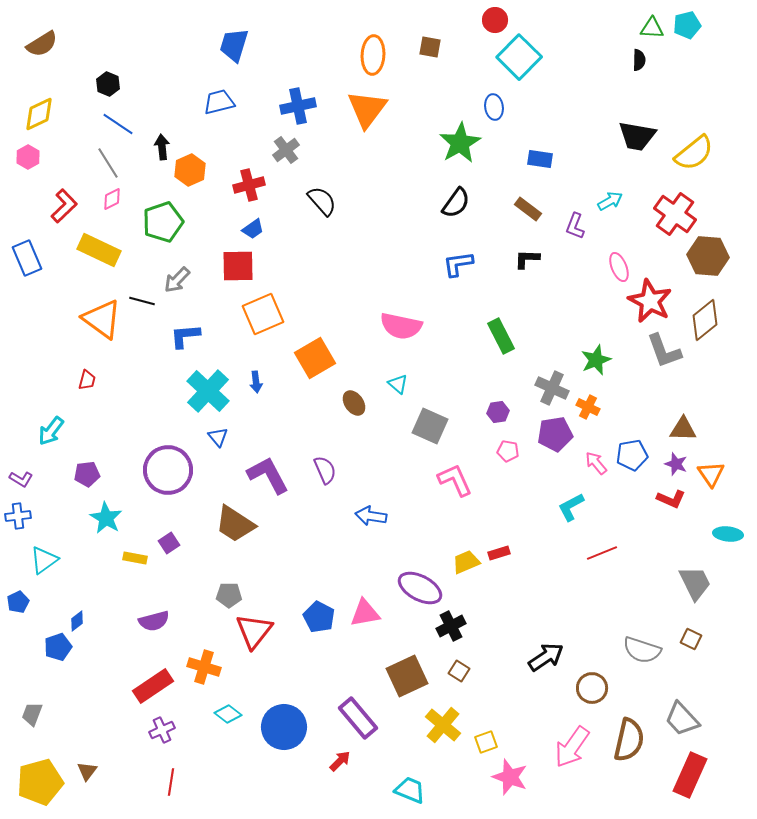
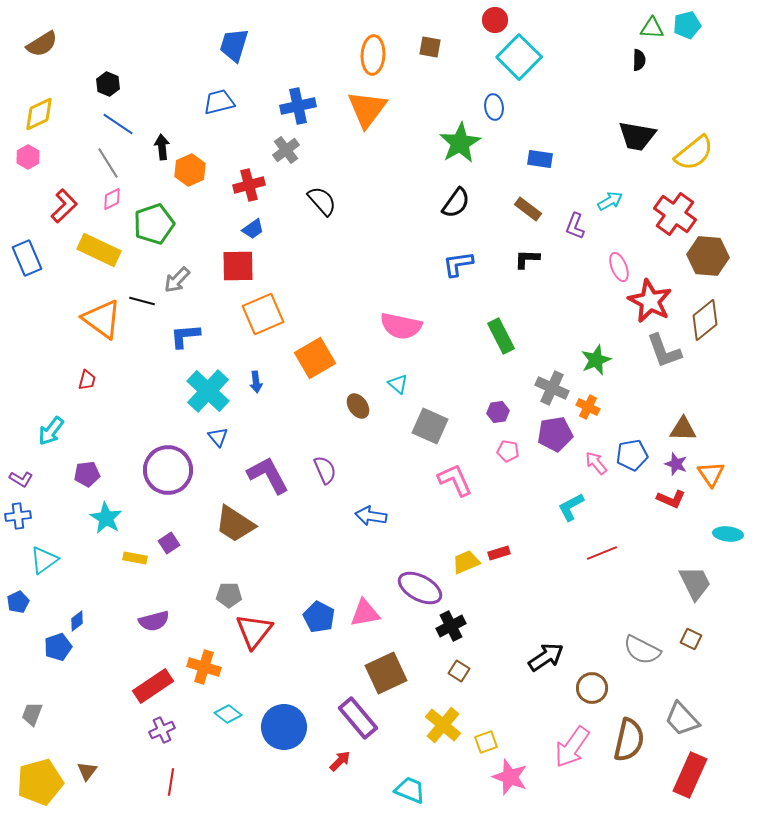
green pentagon at (163, 222): moved 9 px left, 2 px down
brown ellipse at (354, 403): moved 4 px right, 3 px down
gray semicircle at (642, 650): rotated 9 degrees clockwise
brown square at (407, 676): moved 21 px left, 3 px up
